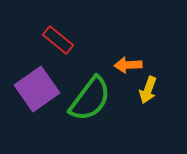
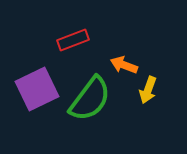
red rectangle: moved 15 px right; rotated 60 degrees counterclockwise
orange arrow: moved 4 px left; rotated 24 degrees clockwise
purple square: rotated 9 degrees clockwise
